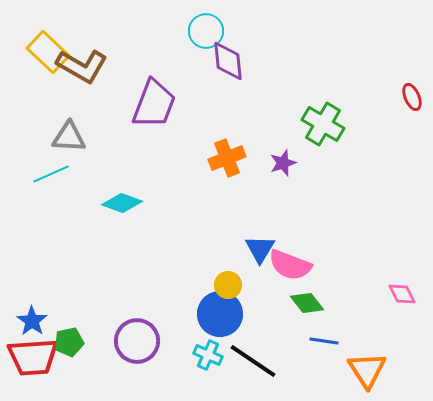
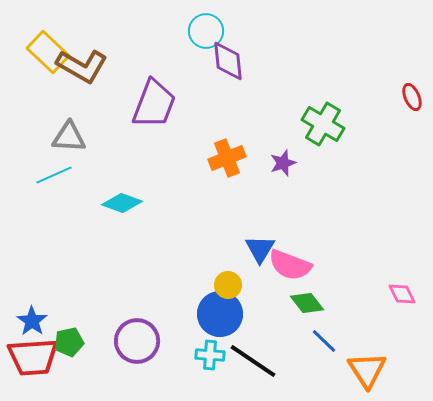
cyan line: moved 3 px right, 1 px down
blue line: rotated 36 degrees clockwise
cyan cross: moved 2 px right; rotated 20 degrees counterclockwise
